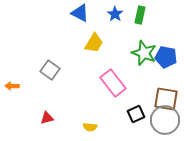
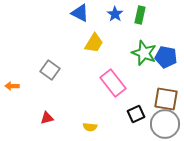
gray circle: moved 4 px down
